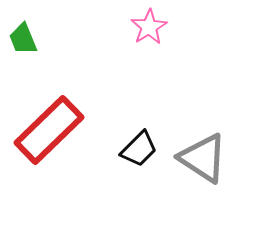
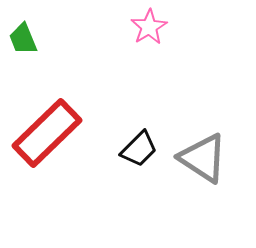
red rectangle: moved 2 px left, 3 px down
